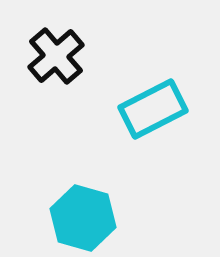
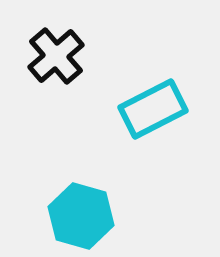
cyan hexagon: moved 2 px left, 2 px up
